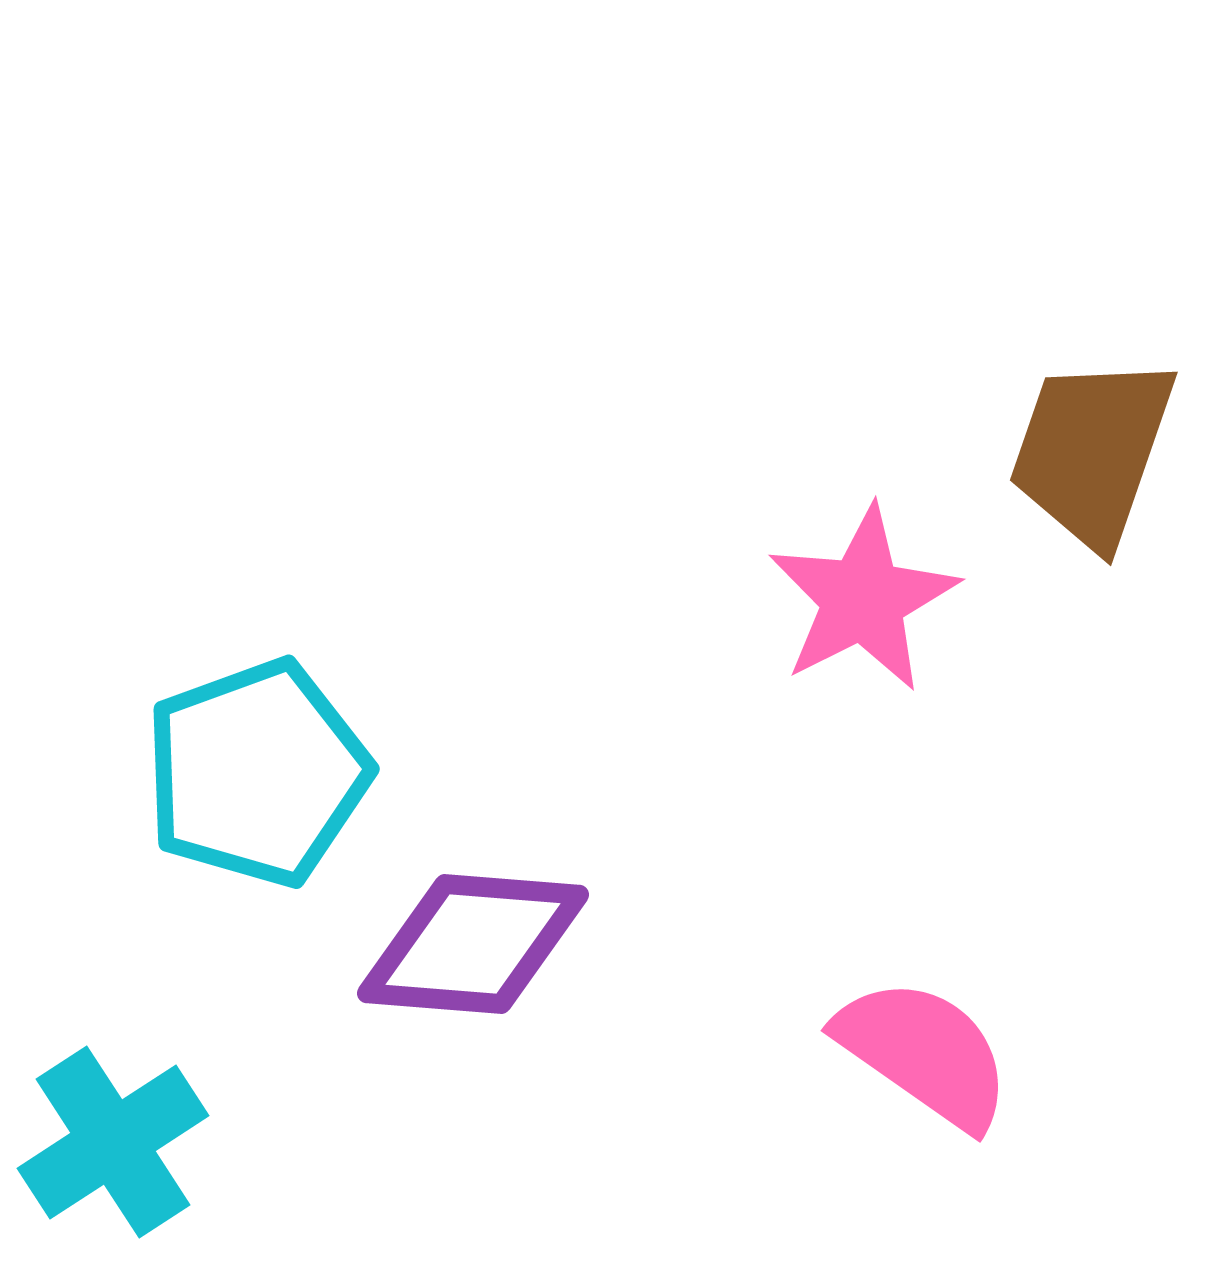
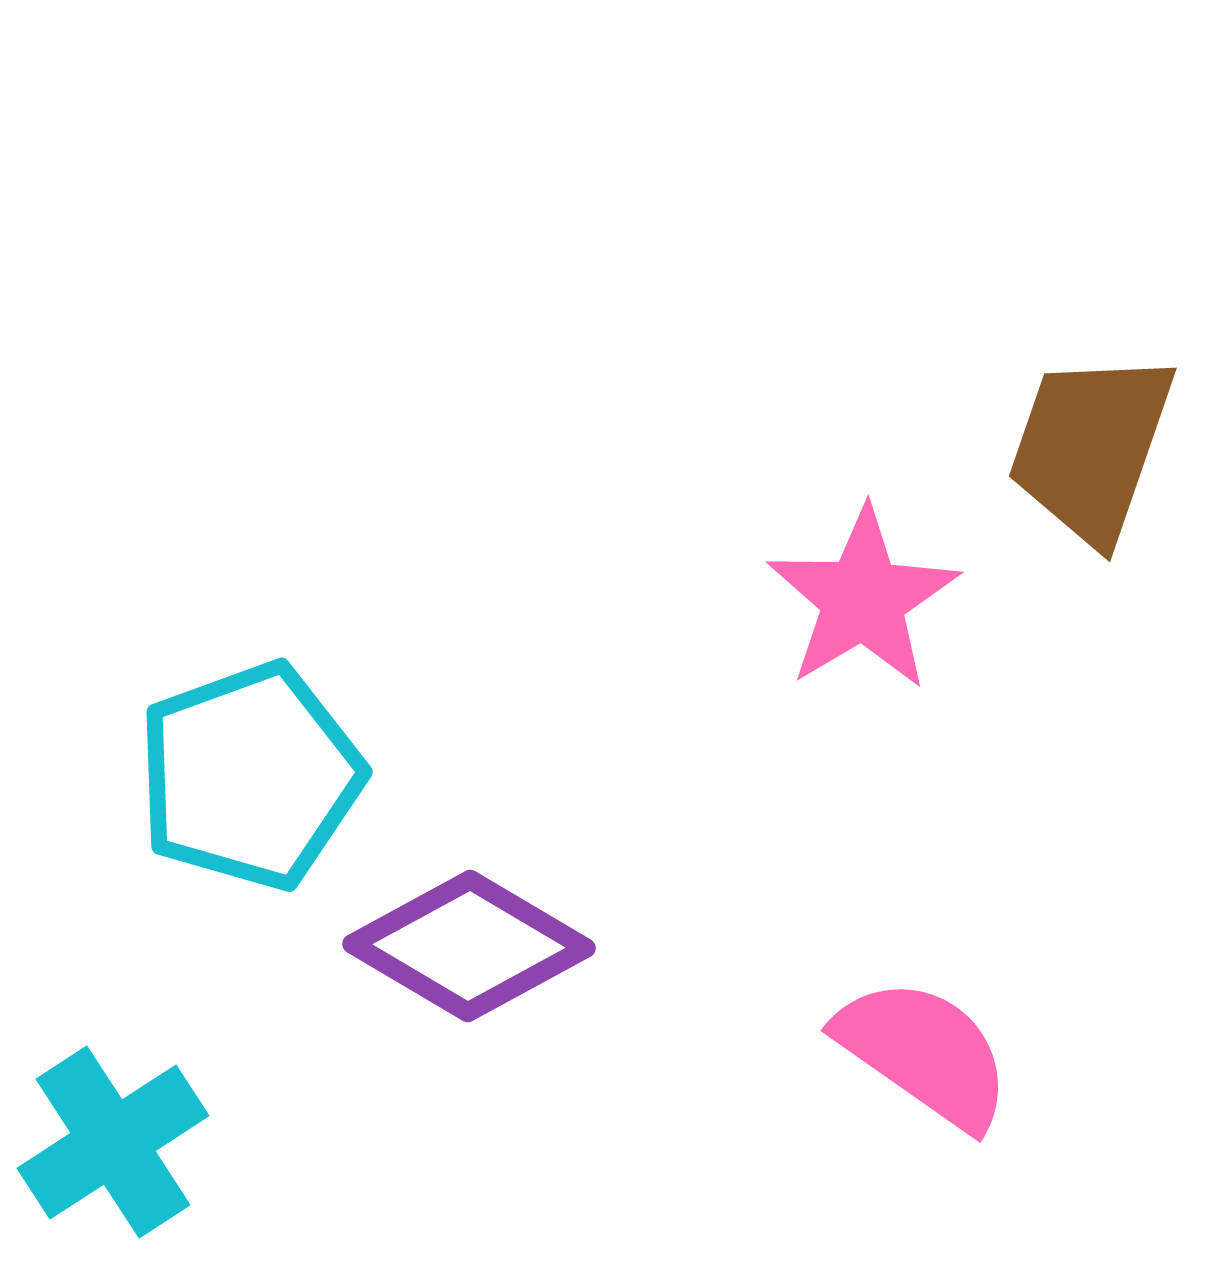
brown trapezoid: moved 1 px left, 4 px up
pink star: rotated 4 degrees counterclockwise
cyan pentagon: moved 7 px left, 3 px down
purple diamond: moved 4 px left, 2 px down; rotated 26 degrees clockwise
